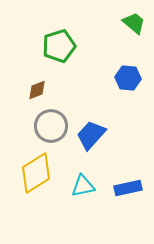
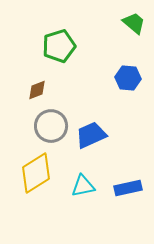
blue trapezoid: rotated 24 degrees clockwise
